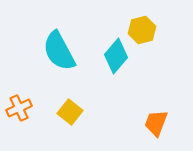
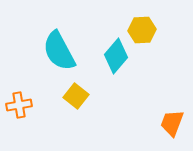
yellow hexagon: rotated 12 degrees clockwise
orange cross: moved 3 px up; rotated 15 degrees clockwise
yellow square: moved 6 px right, 16 px up
orange trapezoid: moved 16 px right
